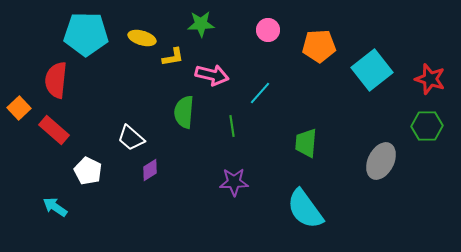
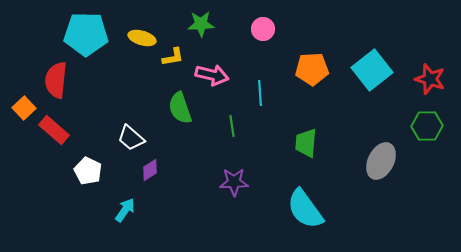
pink circle: moved 5 px left, 1 px up
orange pentagon: moved 7 px left, 23 px down
cyan line: rotated 45 degrees counterclockwise
orange square: moved 5 px right
green semicircle: moved 4 px left, 4 px up; rotated 24 degrees counterclockwise
cyan arrow: moved 70 px right, 3 px down; rotated 90 degrees clockwise
